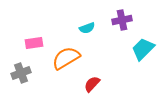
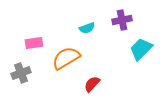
cyan trapezoid: moved 2 px left
